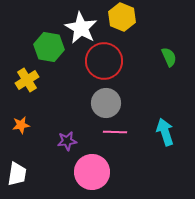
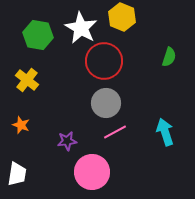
green hexagon: moved 11 px left, 12 px up
green semicircle: rotated 42 degrees clockwise
yellow cross: rotated 20 degrees counterclockwise
orange star: rotated 30 degrees clockwise
pink line: rotated 30 degrees counterclockwise
